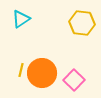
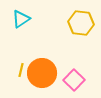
yellow hexagon: moved 1 px left
